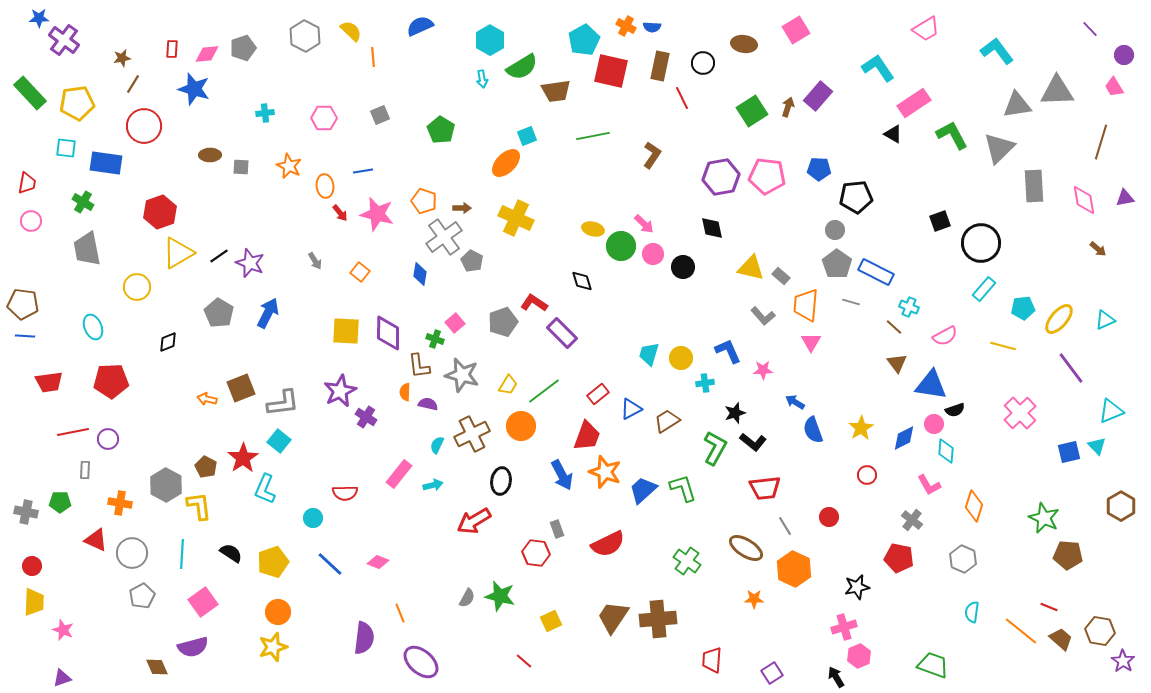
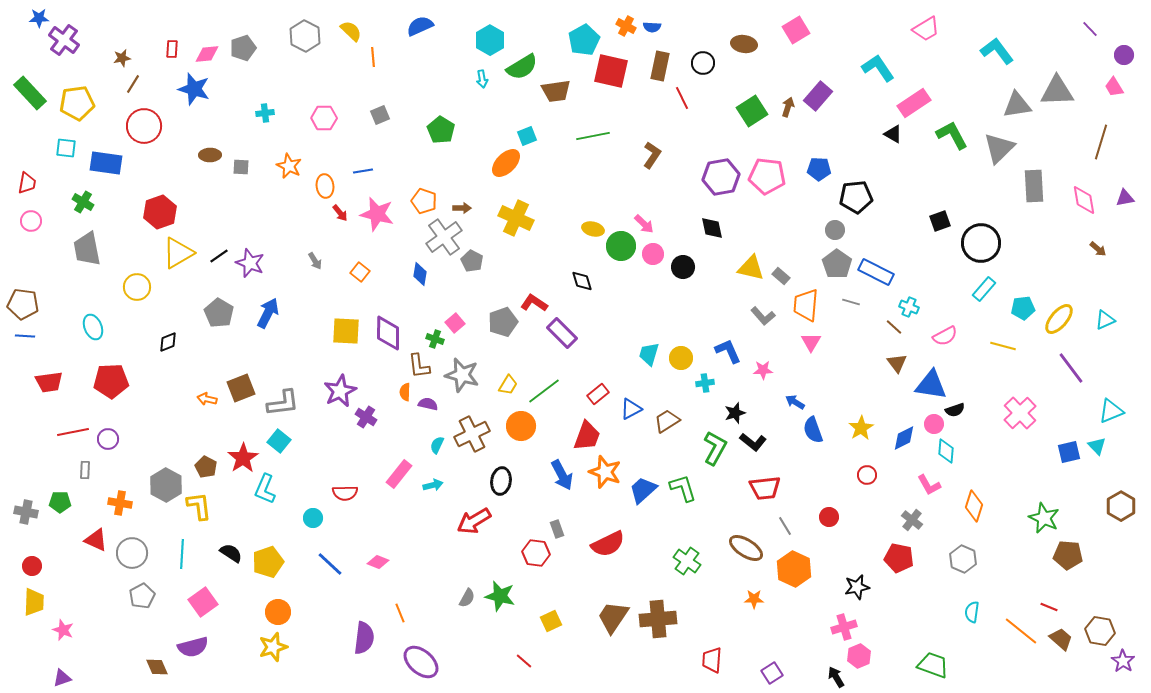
yellow pentagon at (273, 562): moved 5 px left
